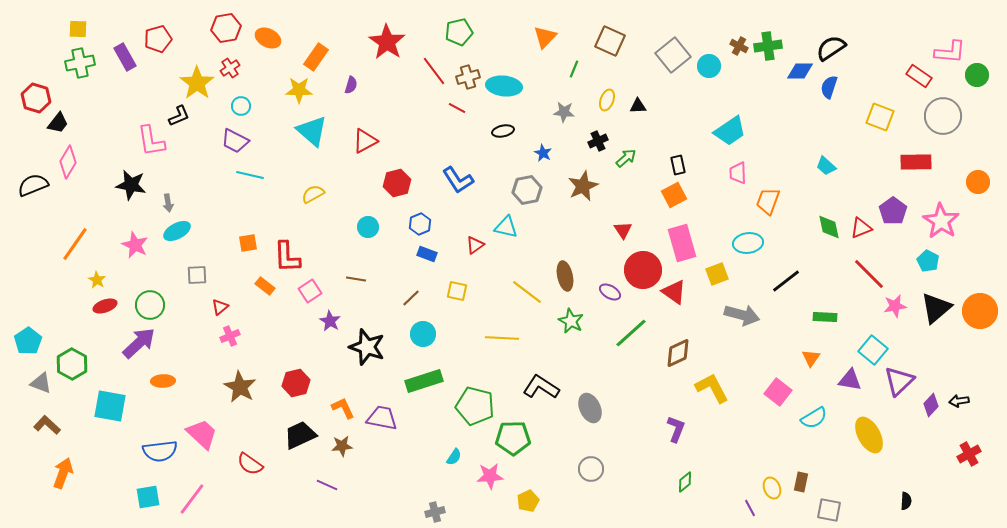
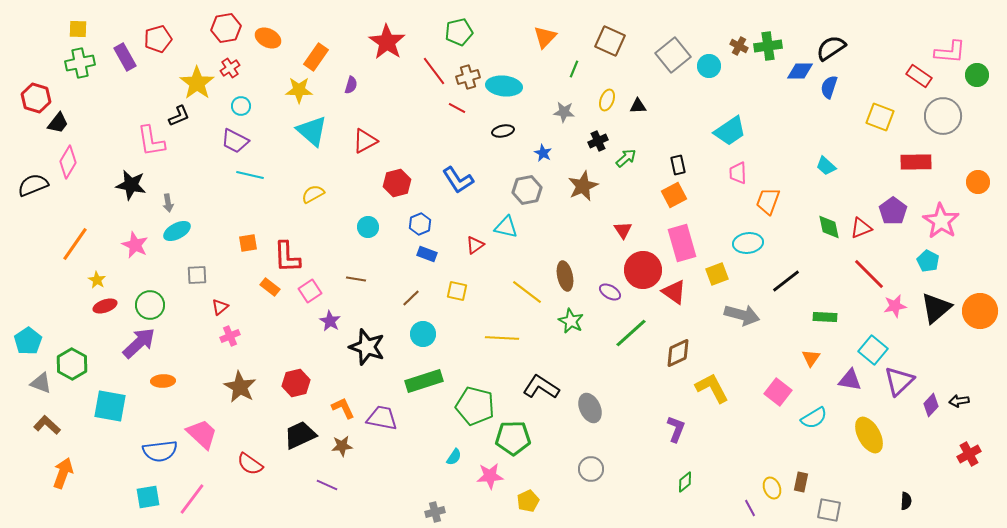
orange rectangle at (265, 286): moved 5 px right, 1 px down
